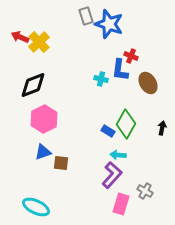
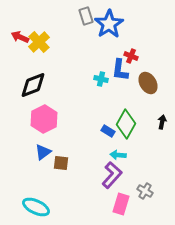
blue star: rotated 20 degrees clockwise
black arrow: moved 6 px up
blue triangle: rotated 18 degrees counterclockwise
